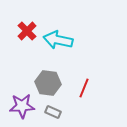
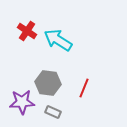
red cross: rotated 12 degrees counterclockwise
cyan arrow: rotated 20 degrees clockwise
purple star: moved 4 px up
